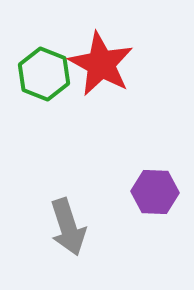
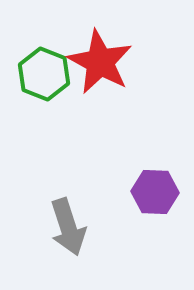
red star: moved 1 px left, 2 px up
